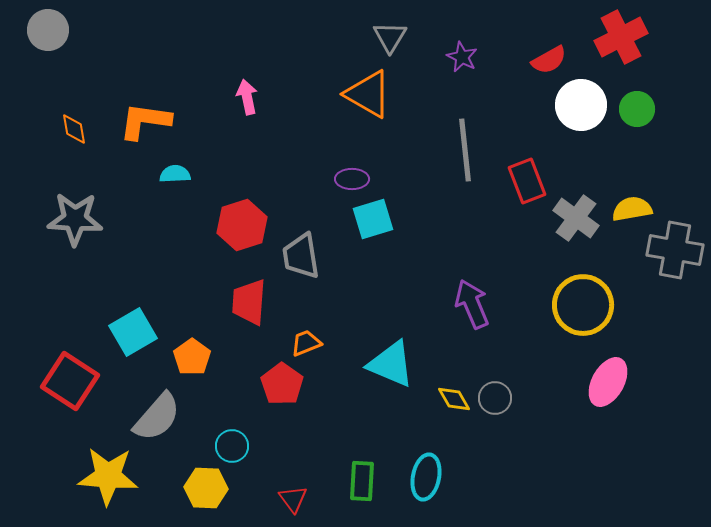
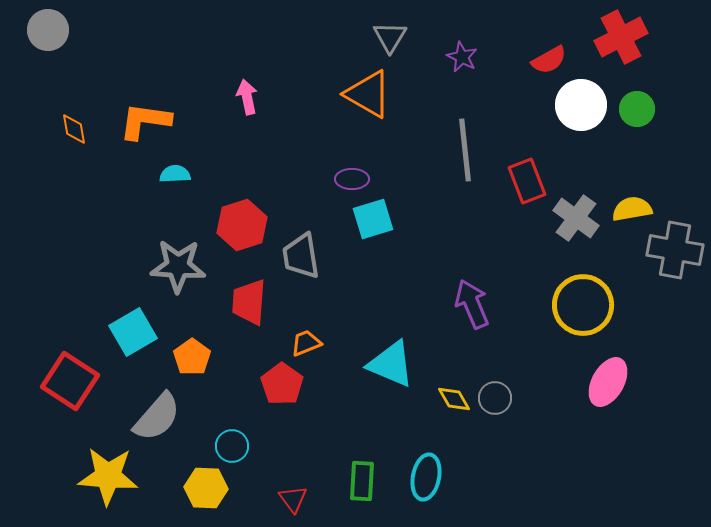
gray star at (75, 219): moved 103 px right, 47 px down
